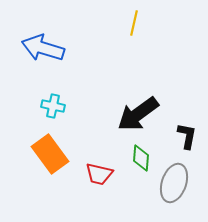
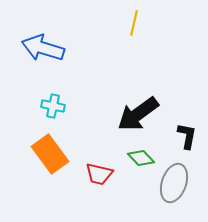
green diamond: rotated 48 degrees counterclockwise
